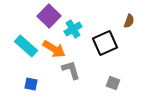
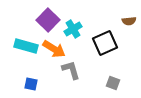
purple square: moved 1 px left, 4 px down
brown semicircle: rotated 64 degrees clockwise
cyan rectangle: rotated 25 degrees counterclockwise
